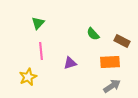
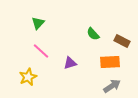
pink line: rotated 42 degrees counterclockwise
